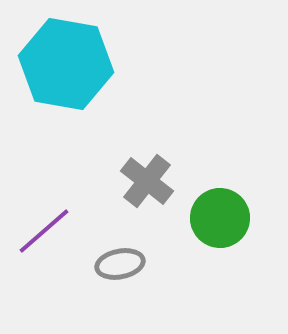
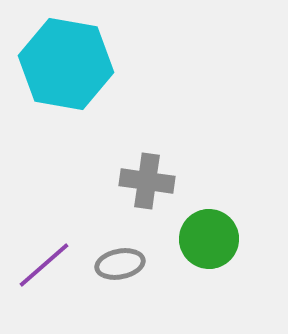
gray cross: rotated 30 degrees counterclockwise
green circle: moved 11 px left, 21 px down
purple line: moved 34 px down
